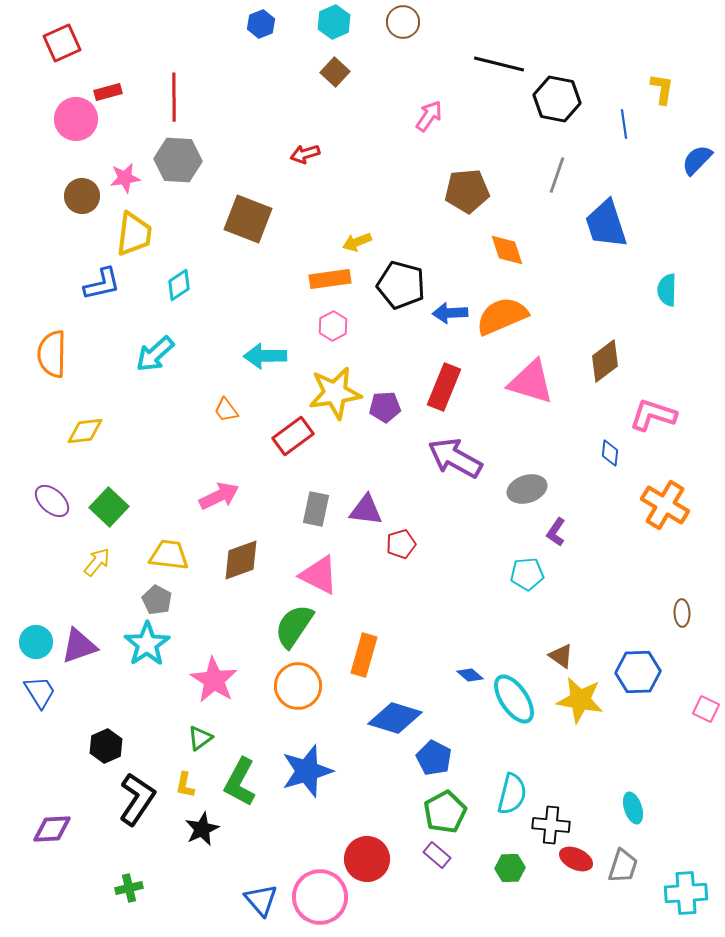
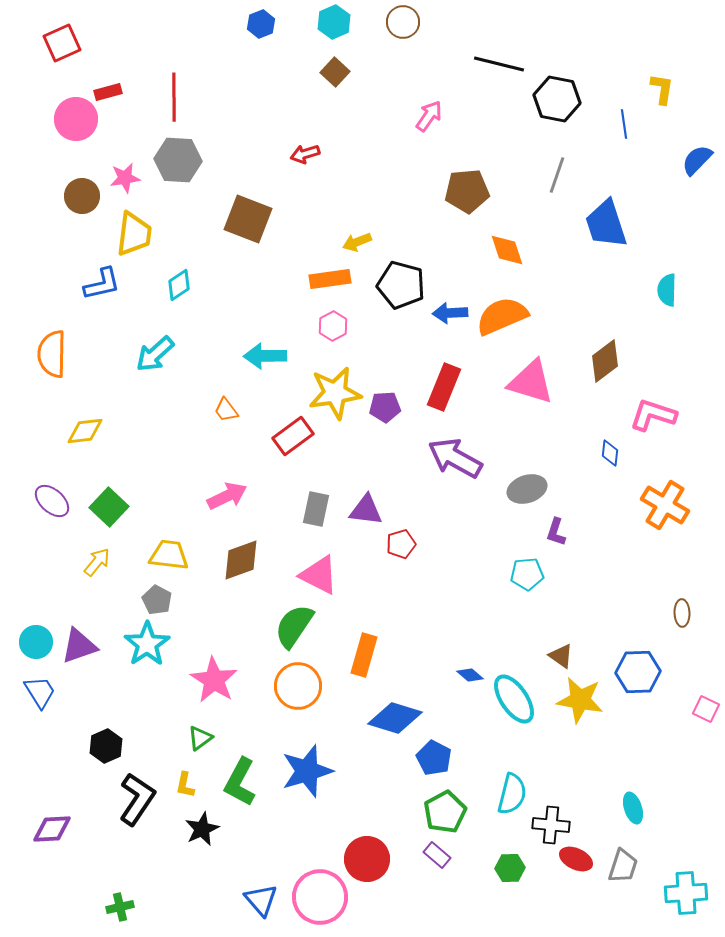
pink arrow at (219, 496): moved 8 px right
purple L-shape at (556, 532): rotated 16 degrees counterclockwise
green cross at (129, 888): moved 9 px left, 19 px down
